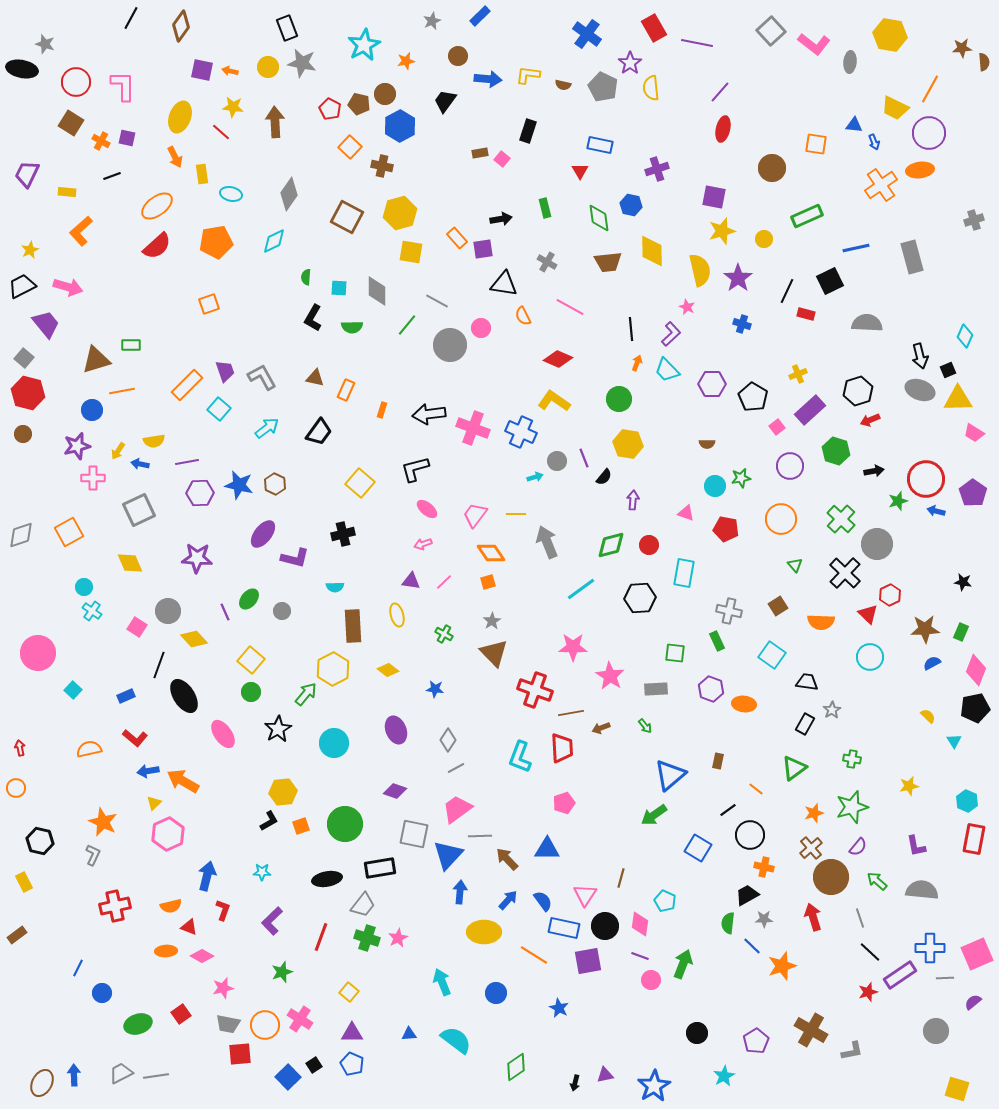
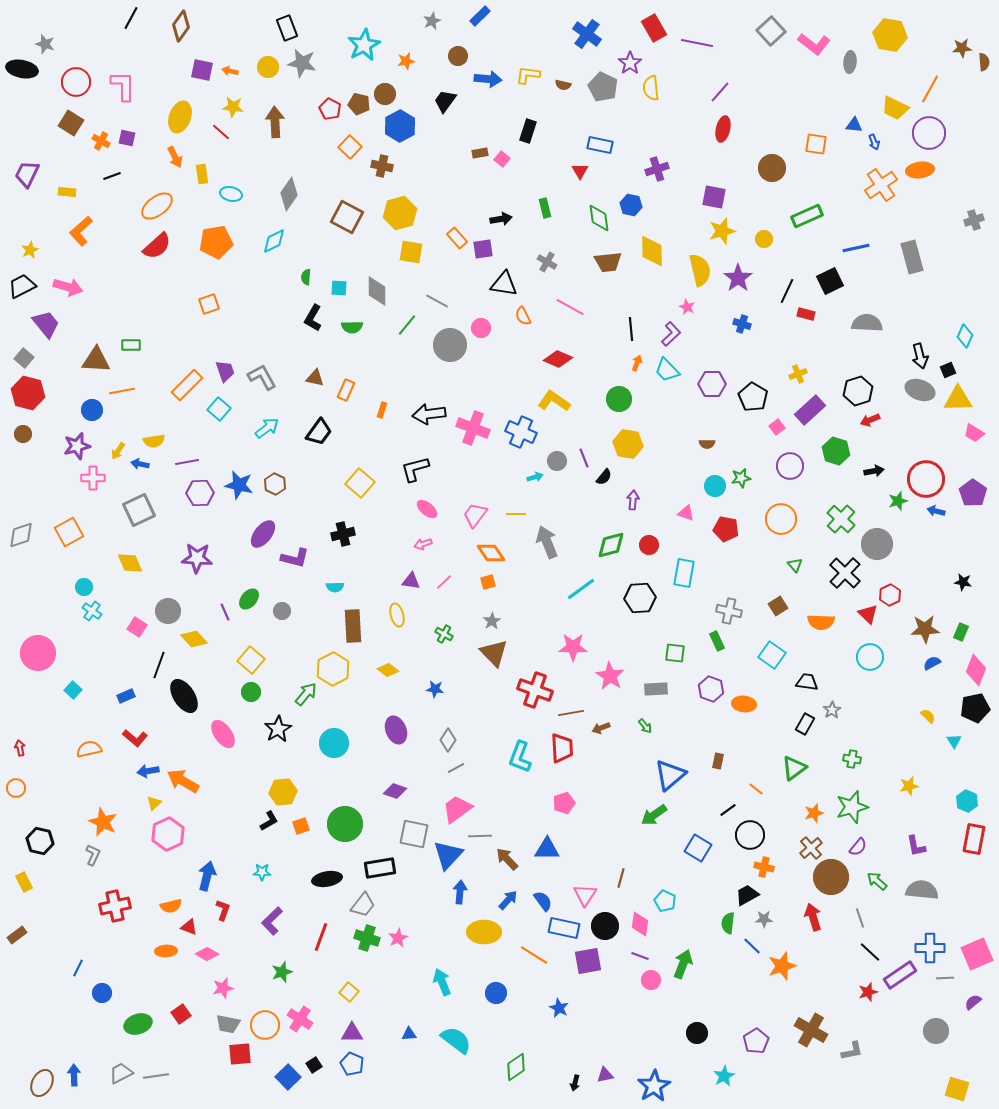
brown triangle at (96, 360): rotated 20 degrees clockwise
pink diamond at (202, 956): moved 5 px right, 2 px up
